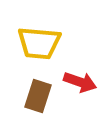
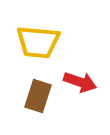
yellow trapezoid: moved 1 px left, 1 px up
